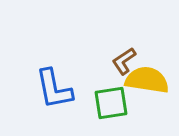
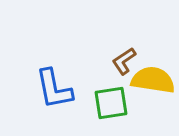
yellow semicircle: moved 6 px right
